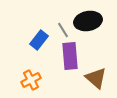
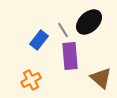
black ellipse: moved 1 px right, 1 px down; rotated 32 degrees counterclockwise
brown triangle: moved 5 px right
